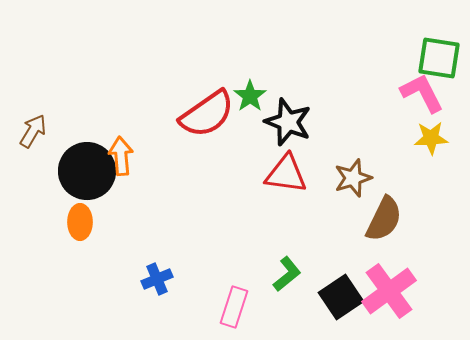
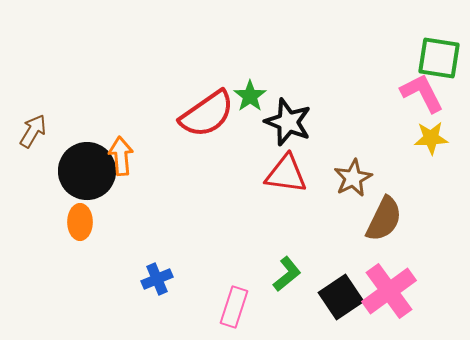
brown star: rotated 9 degrees counterclockwise
